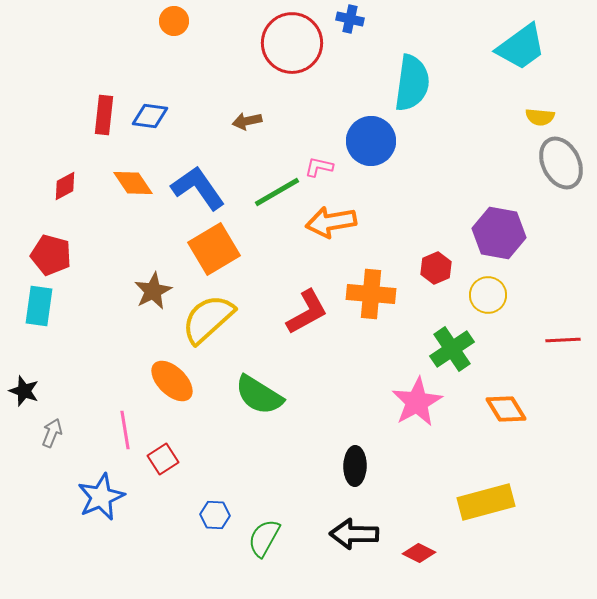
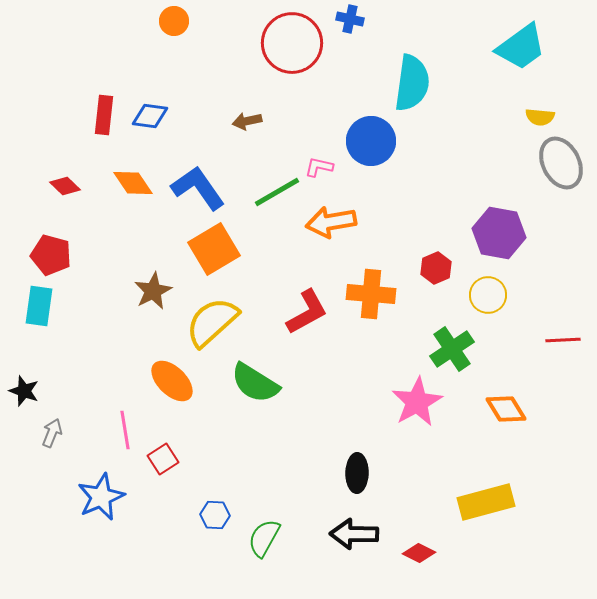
red diamond at (65, 186): rotated 72 degrees clockwise
yellow semicircle at (208, 319): moved 4 px right, 3 px down
green semicircle at (259, 395): moved 4 px left, 12 px up
black ellipse at (355, 466): moved 2 px right, 7 px down
